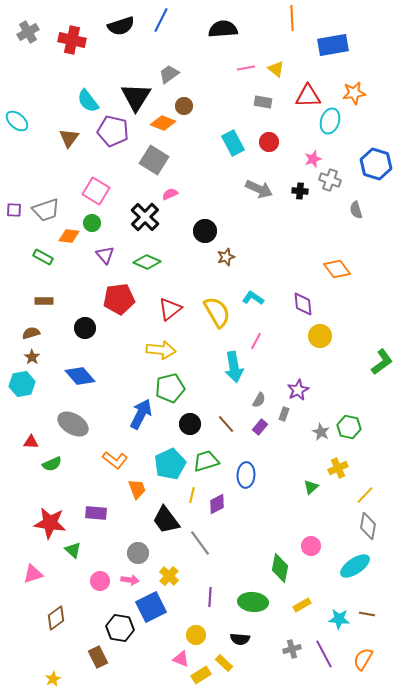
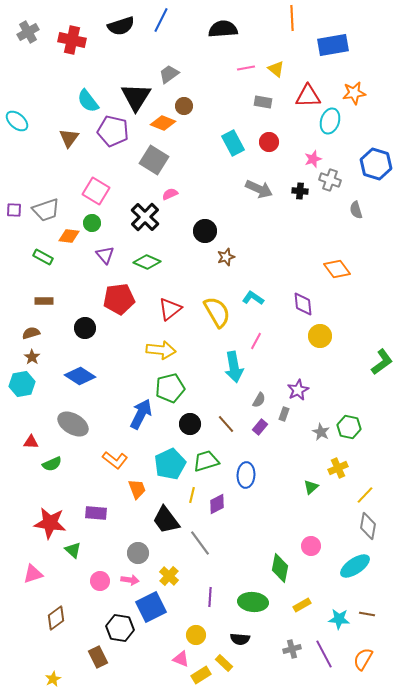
blue diamond at (80, 376): rotated 16 degrees counterclockwise
